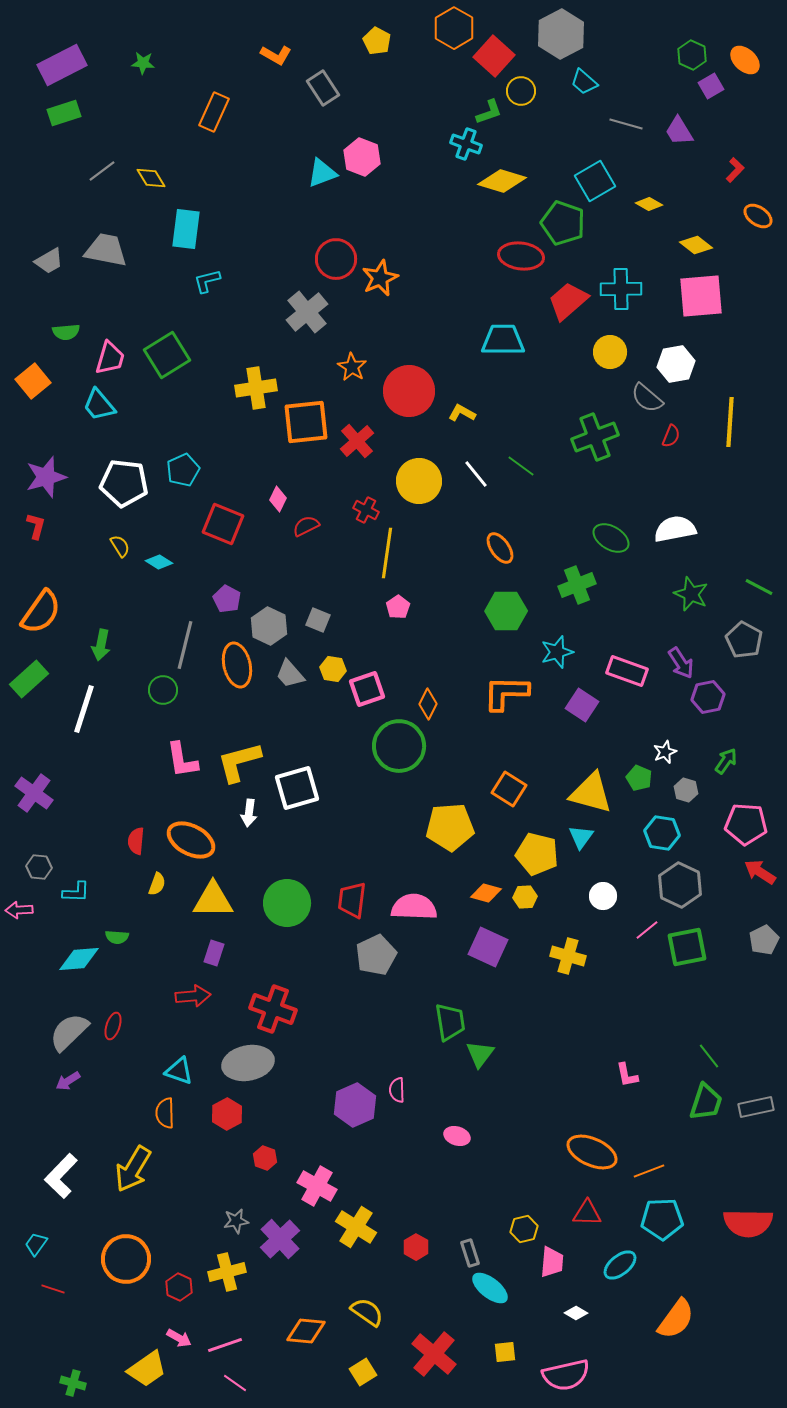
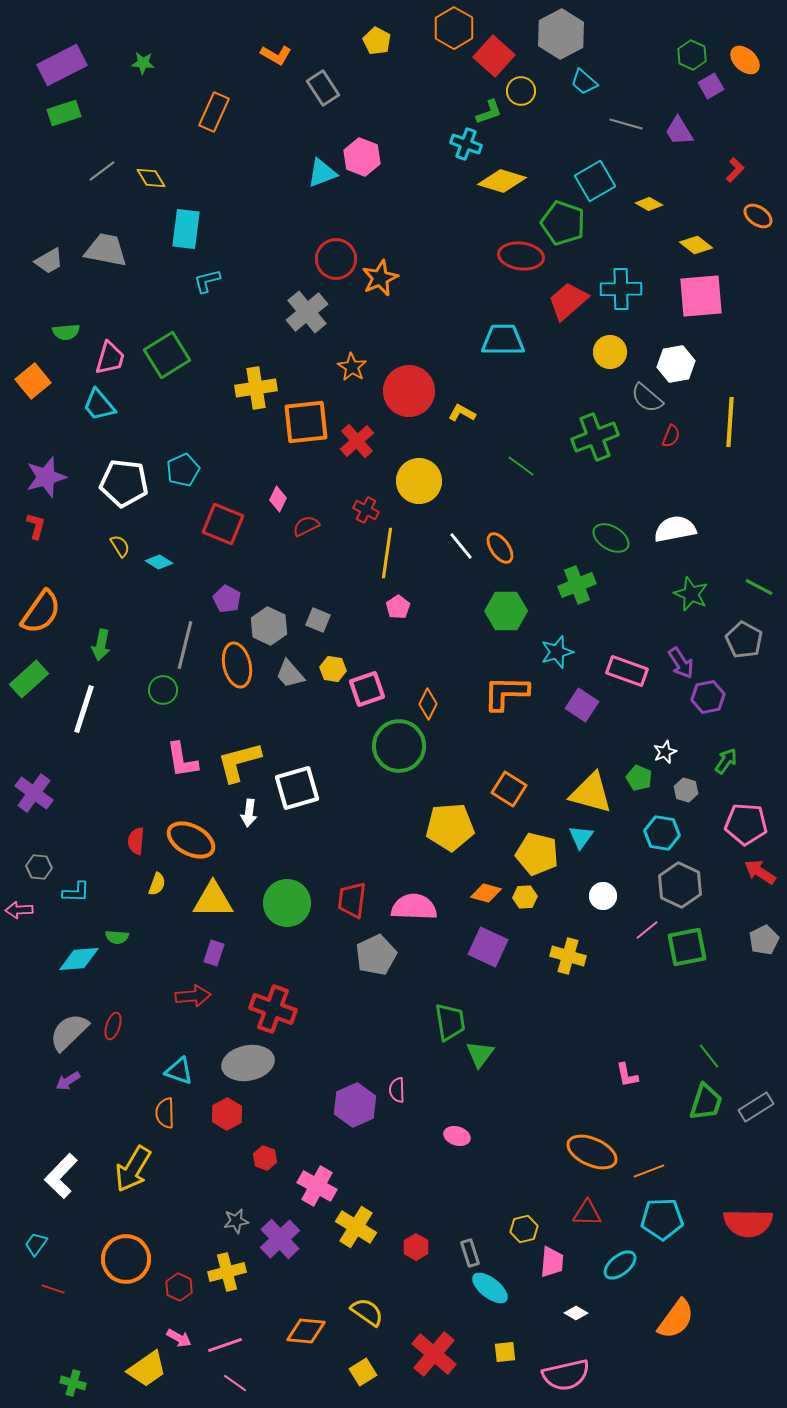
white line at (476, 474): moved 15 px left, 72 px down
gray rectangle at (756, 1107): rotated 20 degrees counterclockwise
